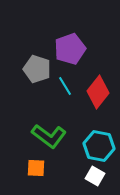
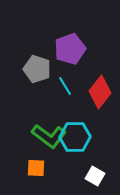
red diamond: moved 2 px right
cyan hexagon: moved 24 px left, 9 px up; rotated 12 degrees counterclockwise
